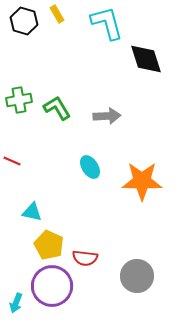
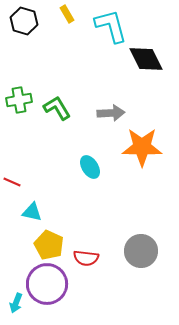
yellow rectangle: moved 10 px right
cyan L-shape: moved 4 px right, 3 px down
black diamond: rotated 9 degrees counterclockwise
gray arrow: moved 4 px right, 3 px up
red line: moved 21 px down
orange star: moved 34 px up
red semicircle: moved 1 px right
gray circle: moved 4 px right, 25 px up
purple circle: moved 5 px left, 2 px up
